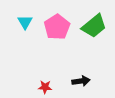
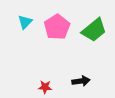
cyan triangle: rotated 14 degrees clockwise
green trapezoid: moved 4 px down
